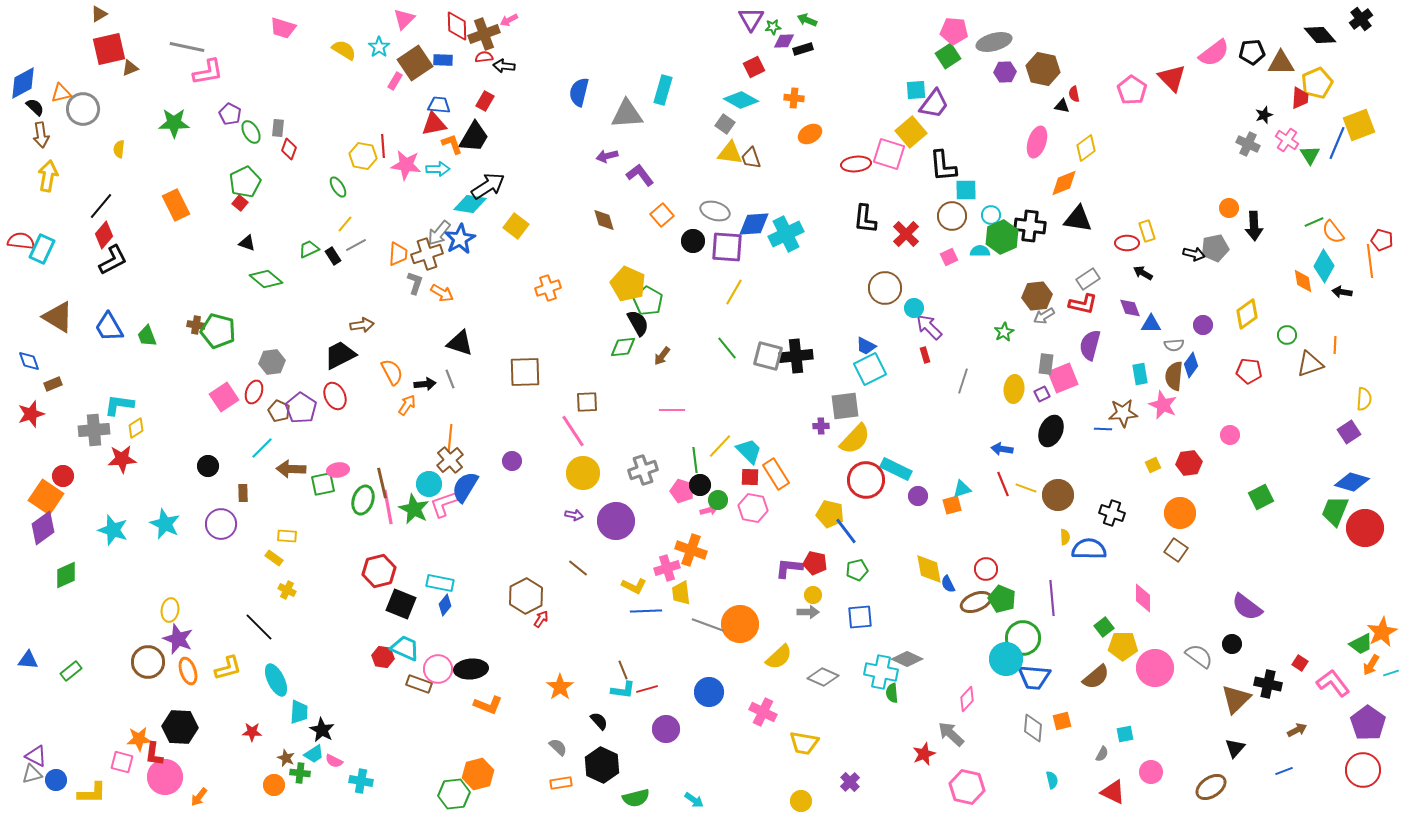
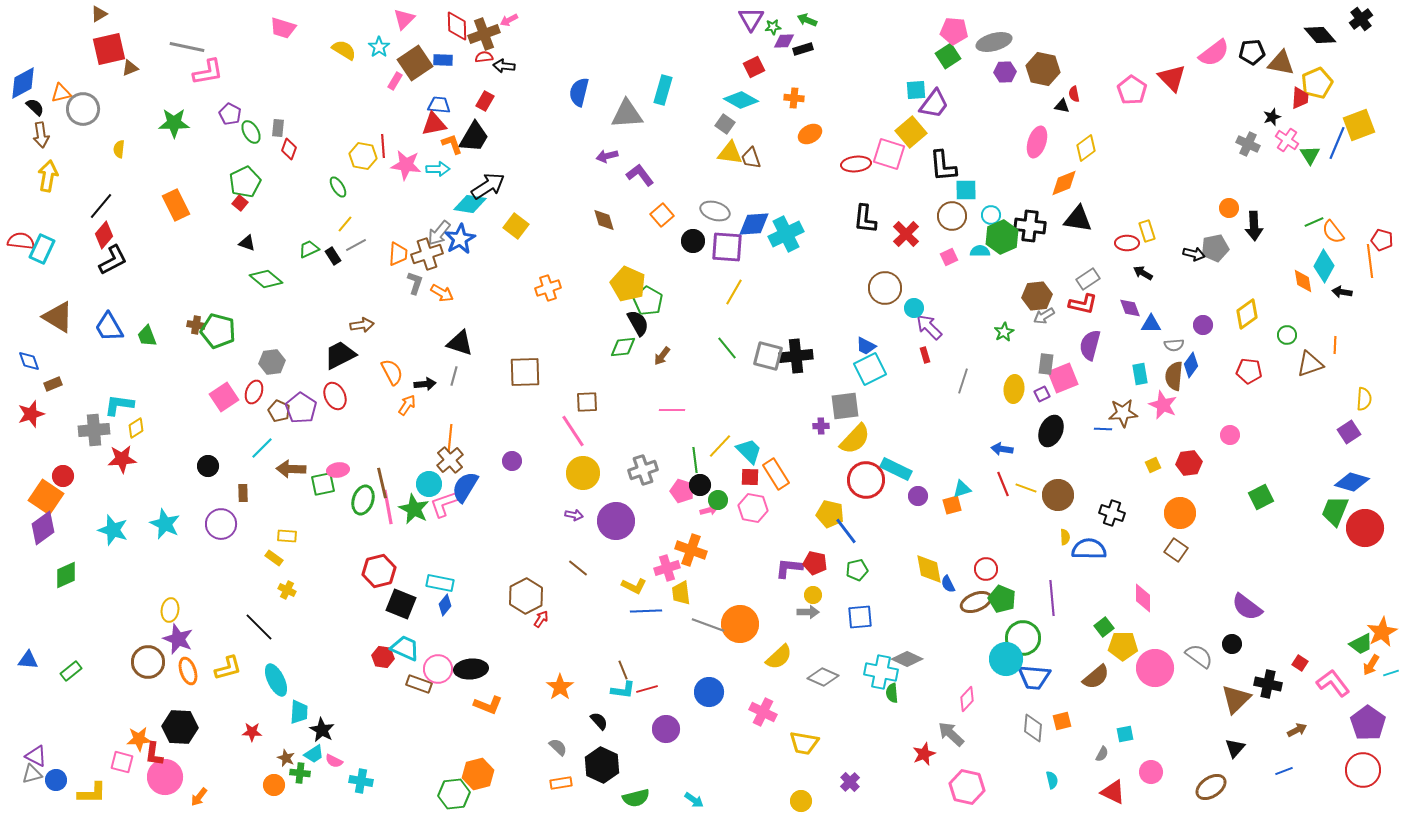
brown triangle at (1281, 63): rotated 12 degrees clockwise
black star at (1264, 115): moved 8 px right, 2 px down
gray line at (450, 379): moved 4 px right, 3 px up; rotated 36 degrees clockwise
